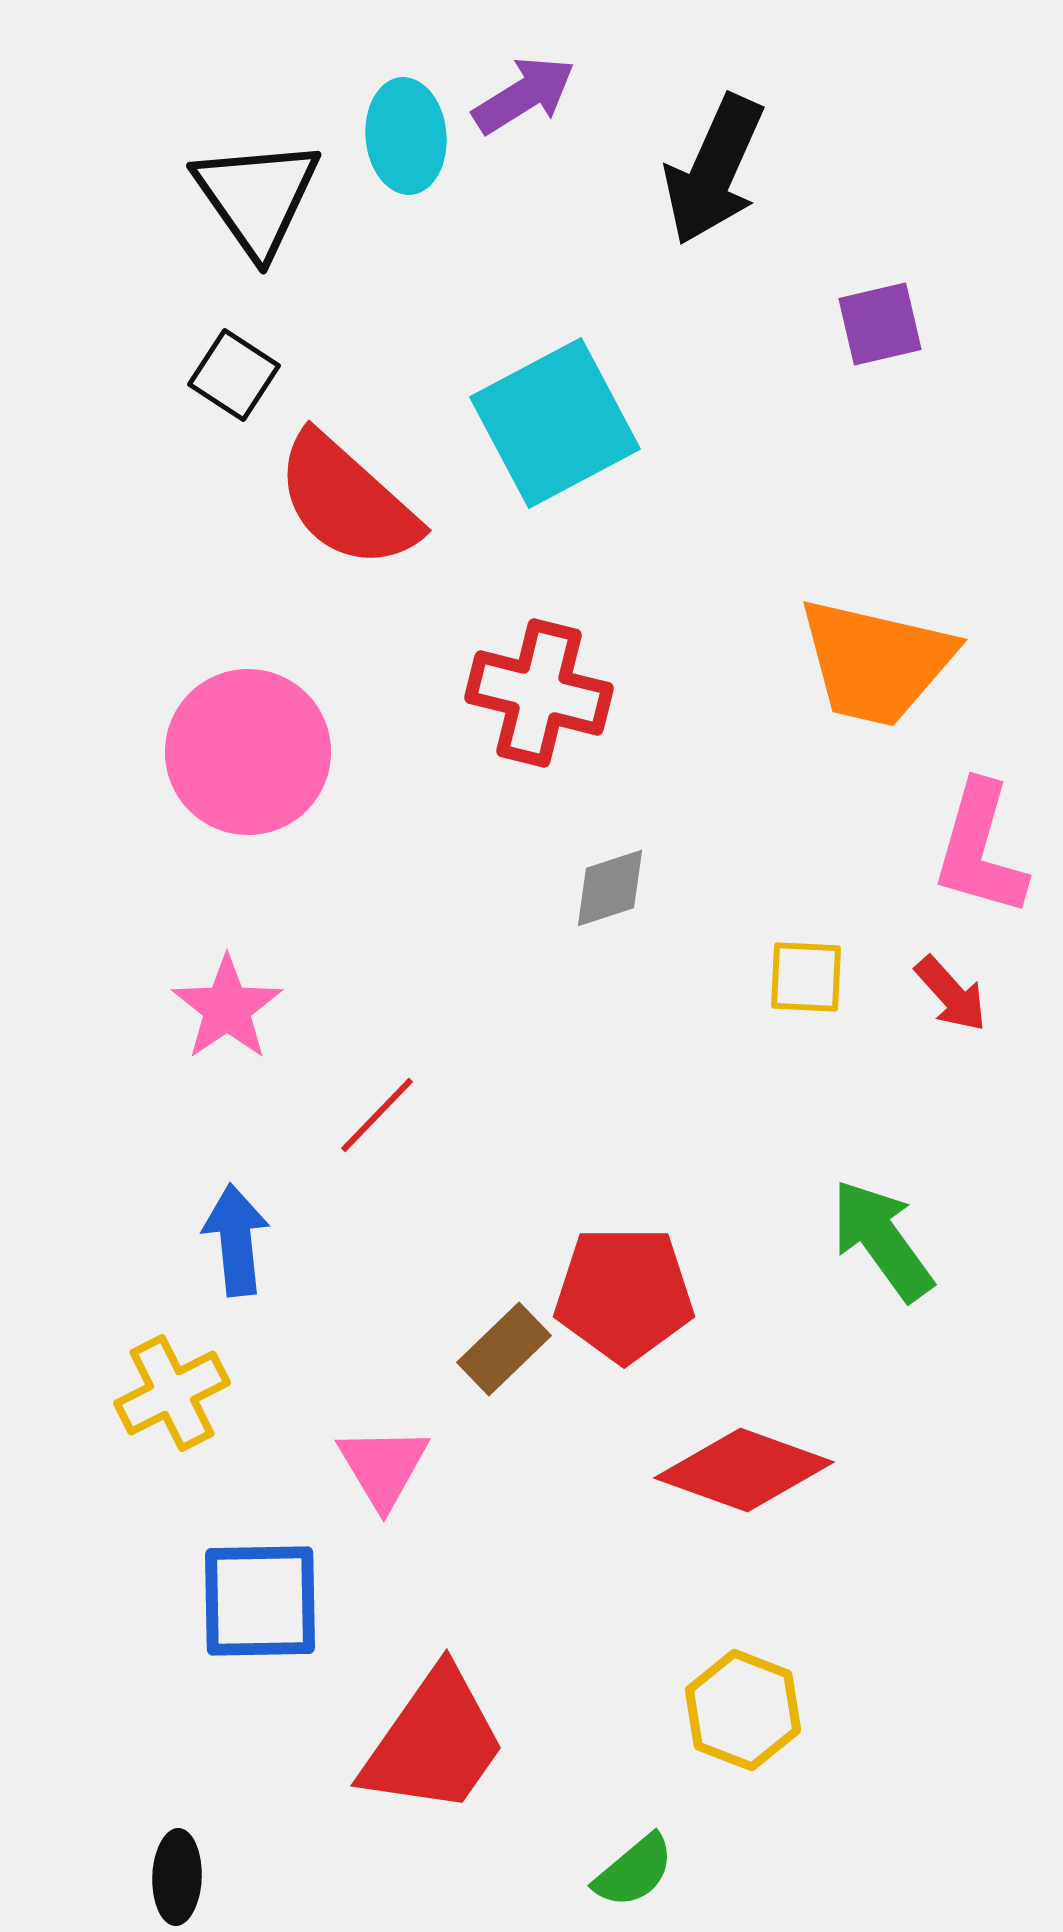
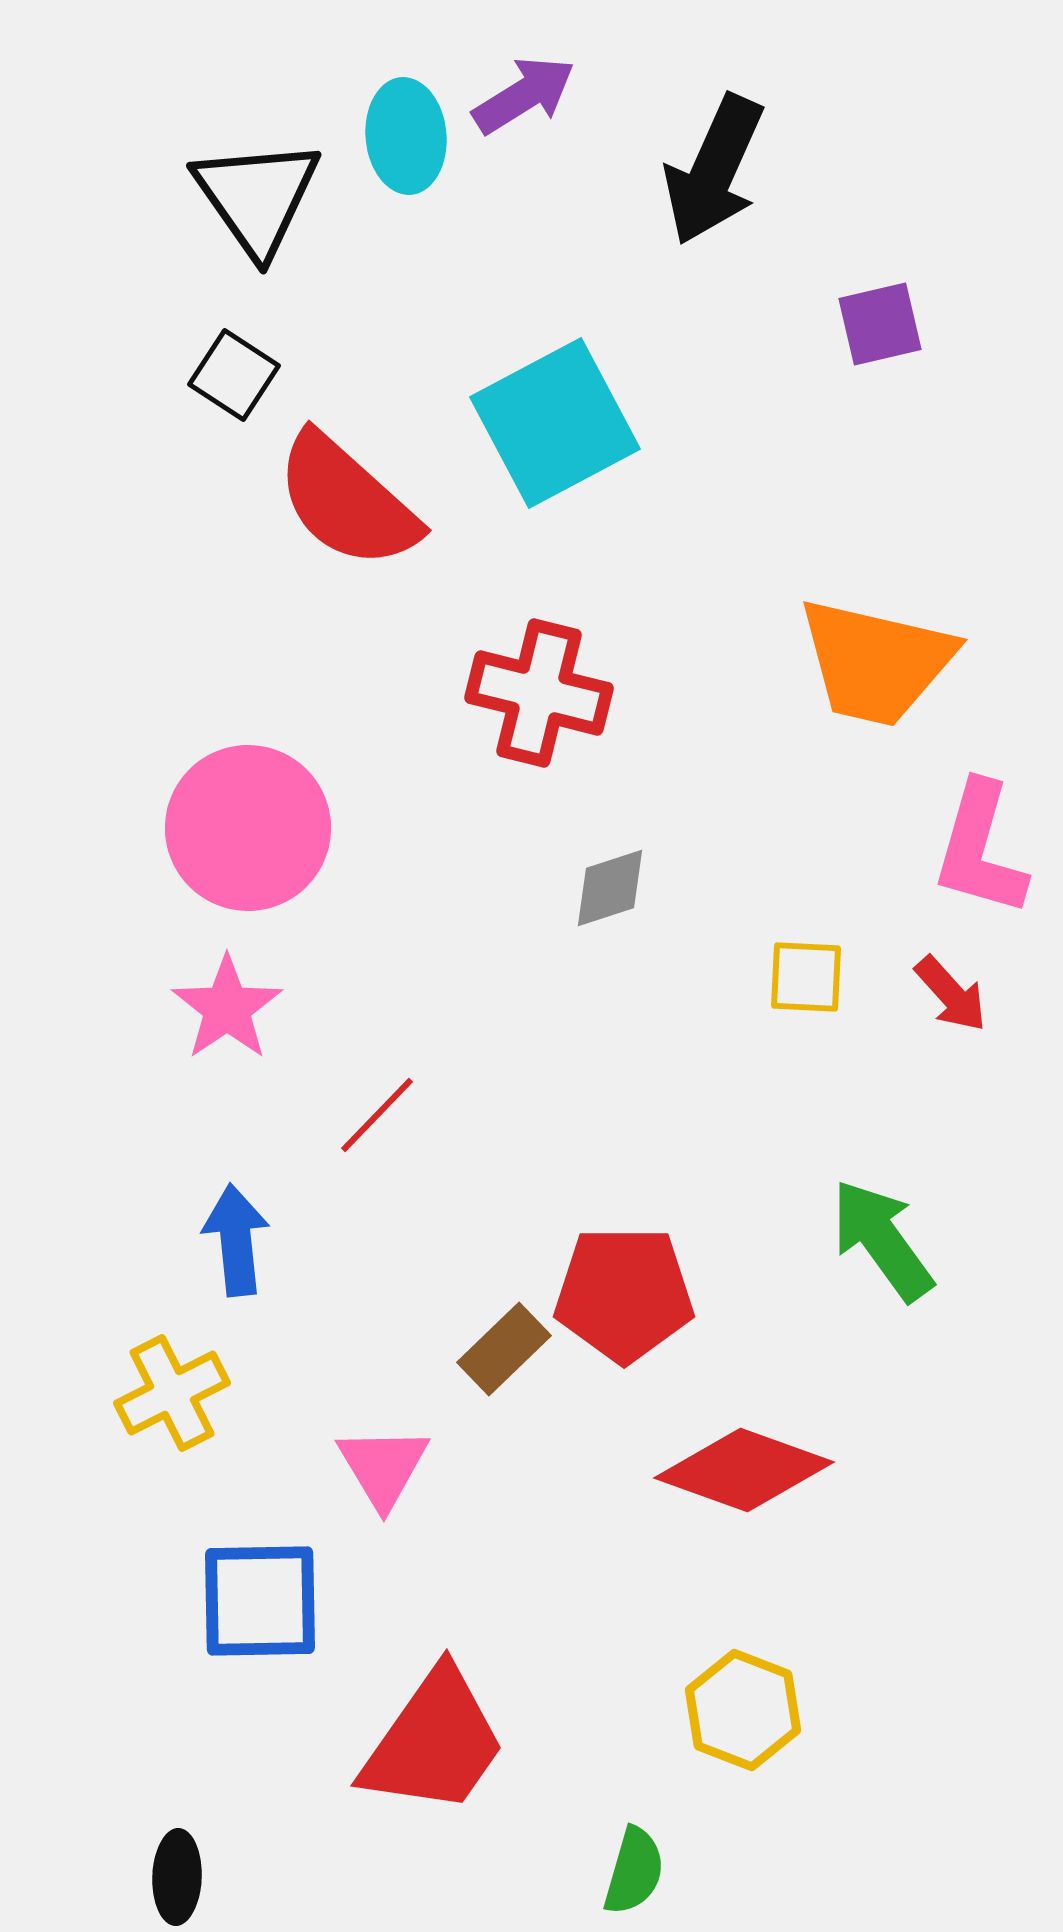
pink circle: moved 76 px down
green semicircle: rotated 34 degrees counterclockwise
